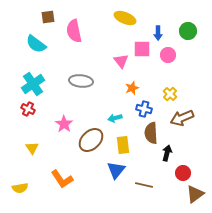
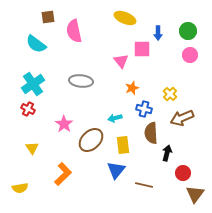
pink circle: moved 22 px right
orange L-shape: moved 1 px right, 5 px up; rotated 100 degrees counterclockwise
brown triangle: rotated 18 degrees counterclockwise
